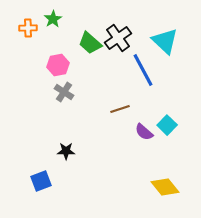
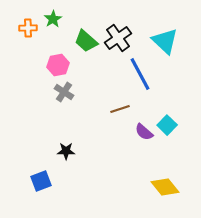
green trapezoid: moved 4 px left, 2 px up
blue line: moved 3 px left, 4 px down
